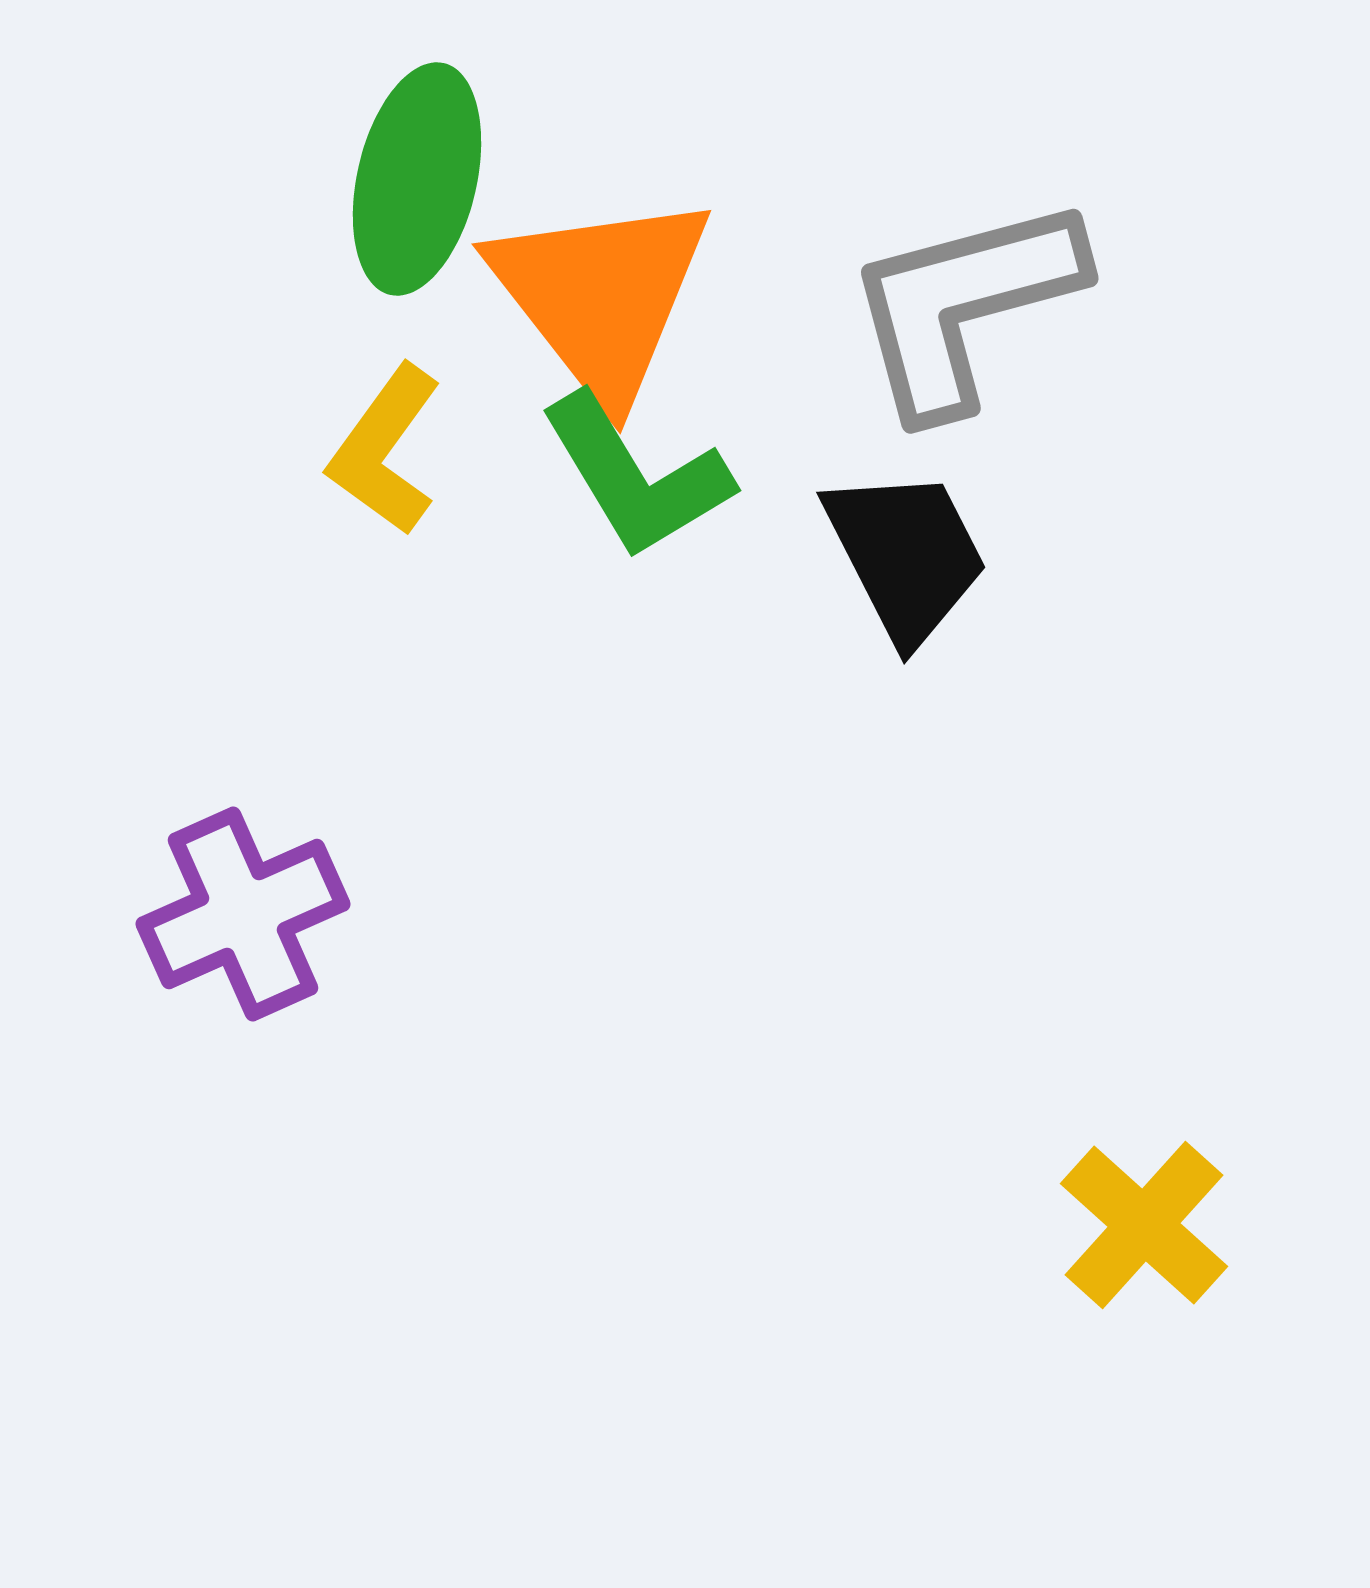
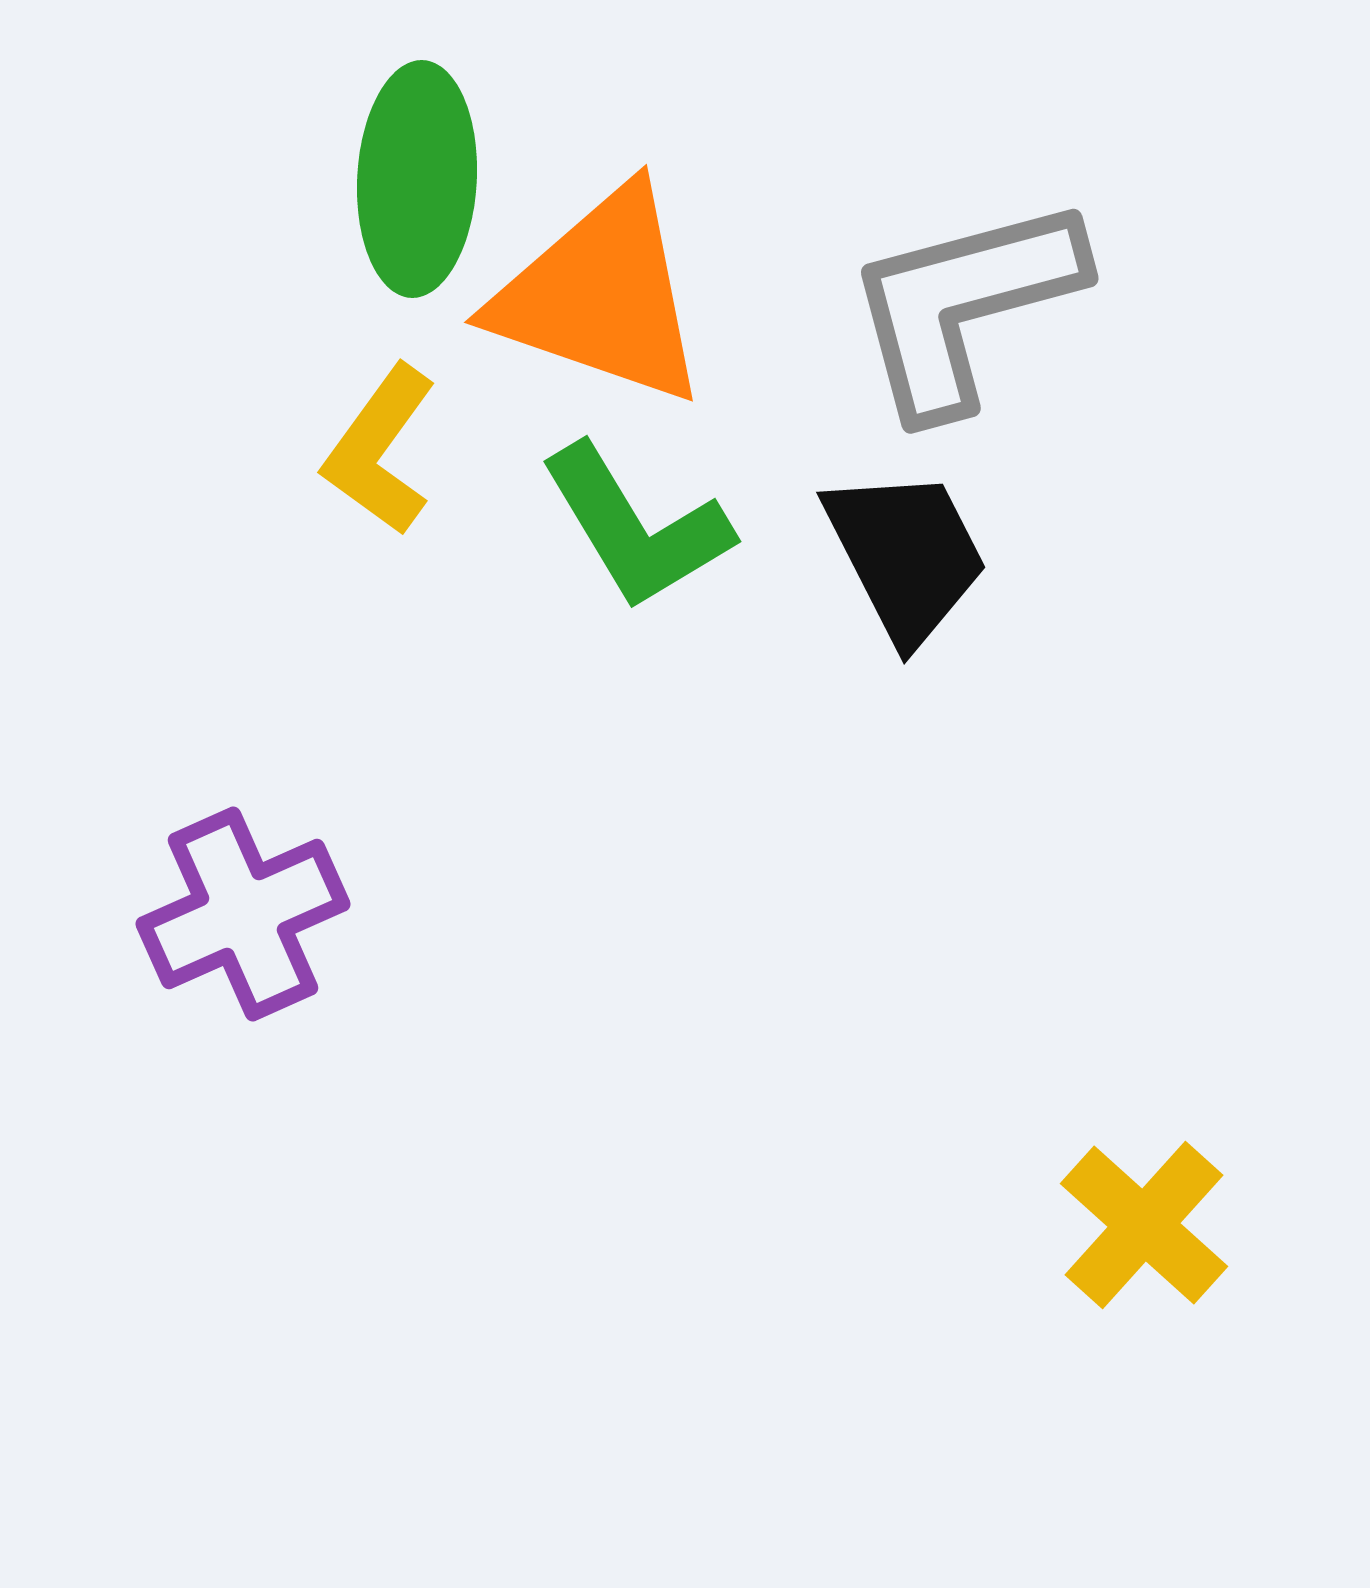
green ellipse: rotated 10 degrees counterclockwise
orange triangle: rotated 33 degrees counterclockwise
yellow L-shape: moved 5 px left
green L-shape: moved 51 px down
